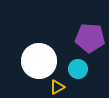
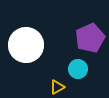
purple pentagon: rotated 28 degrees counterclockwise
white circle: moved 13 px left, 16 px up
